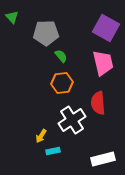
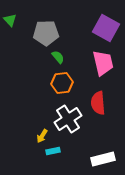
green triangle: moved 2 px left, 3 px down
green semicircle: moved 3 px left, 1 px down
white cross: moved 4 px left, 1 px up
yellow arrow: moved 1 px right
